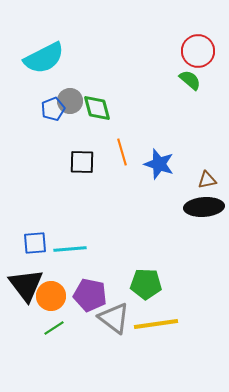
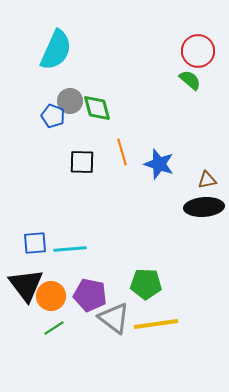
cyan semicircle: moved 12 px right, 8 px up; rotated 39 degrees counterclockwise
blue pentagon: moved 7 px down; rotated 30 degrees counterclockwise
